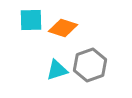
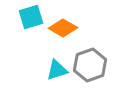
cyan square: moved 3 px up; rotated 15 degrees counterclockwise
orange diamond: rotated 12 degrees clockwise
